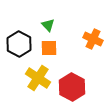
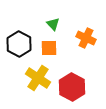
green triangle: moved 5 px right, 1 px up
orange cross: moved 7 px left, 1 px up
